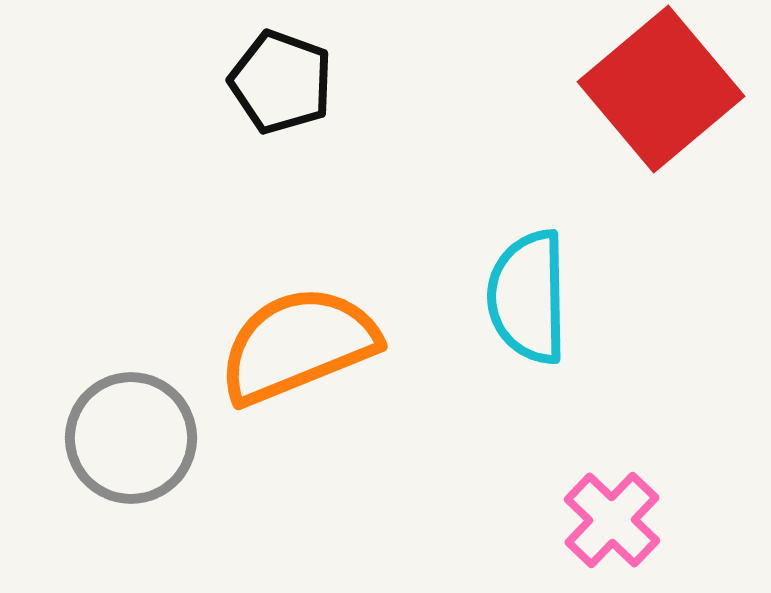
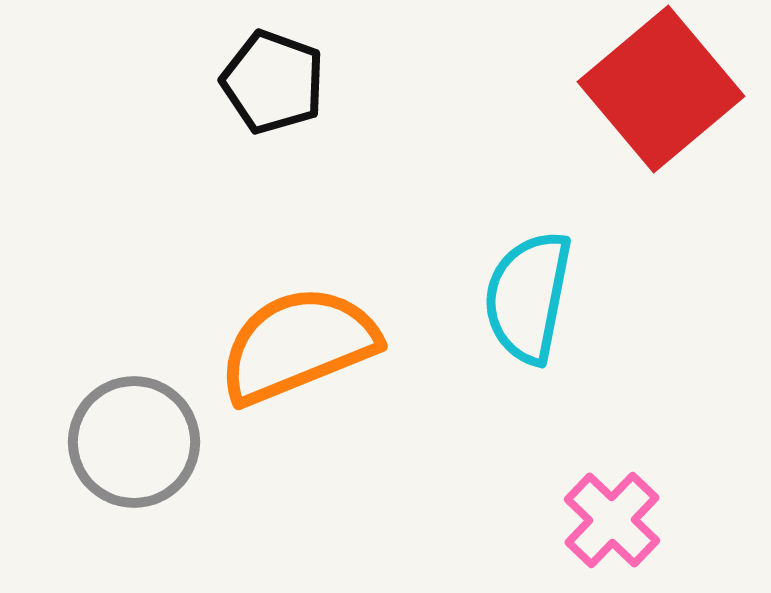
black pentagon: moved 8 px left
cyan semicircle: rotated 12 degrees clockwise
gray circle: moved 3 px right, 4 px down
